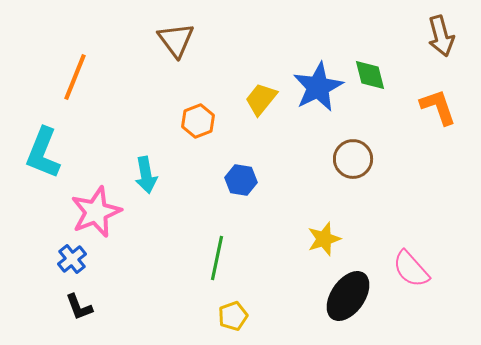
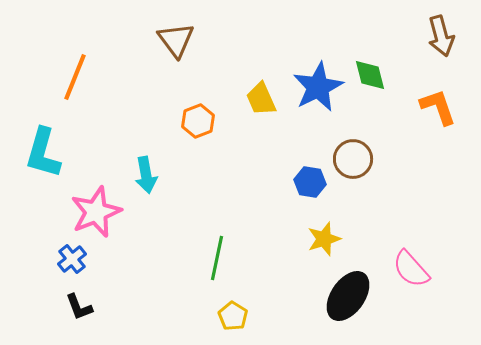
yellow trapezoid: rotated 63 degrees counterclockwise
cyan L-shape: rotated 6 degrees counterclockwise
blue hexagon: moved 69 px right, 2 px down
yellow pentagon: rotated 20 degrees counterclockwise
